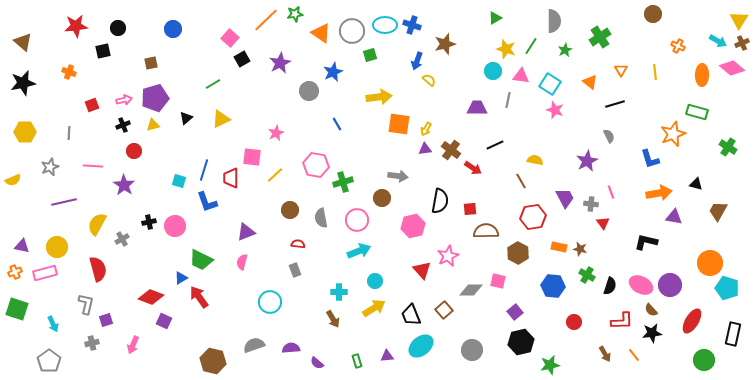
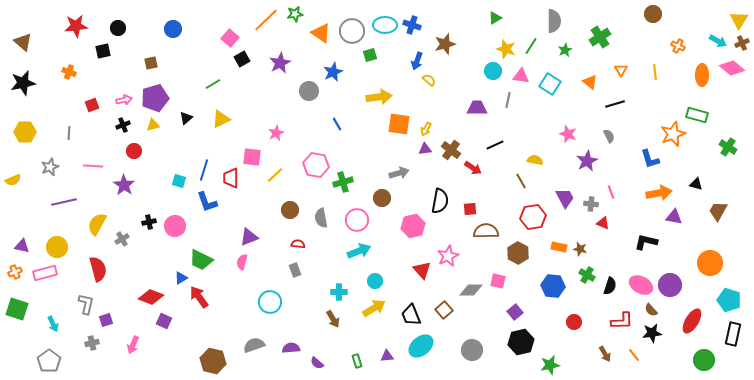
pink star at (555, 110): moved 13 px right, 24 px down
green rectangle at (697, 112): moved 3 px down
gray arrow at (398, 176): moved 1 px right, 3 px up; rotated 24 degrees counterclockwise
red triangle at (603, 223): rotated 32 degrees counterclockwise
purple triangle at (246, 232): moved 3 px right, 5 px down
cyan pentagon at (727, 288): moved 2 px right, 12 px down
